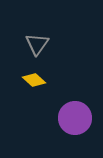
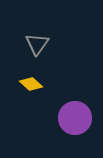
yellow diamond: moved 3 px left, 4 px down
